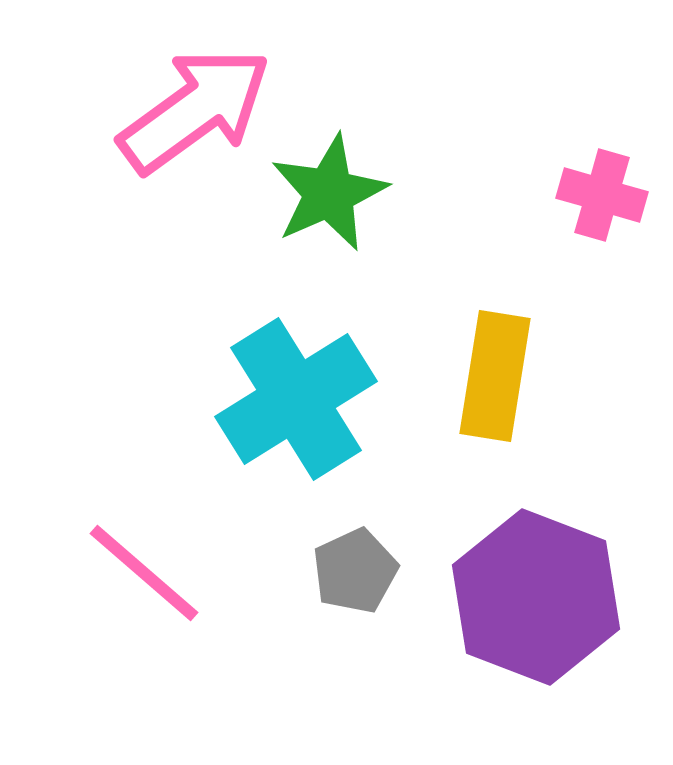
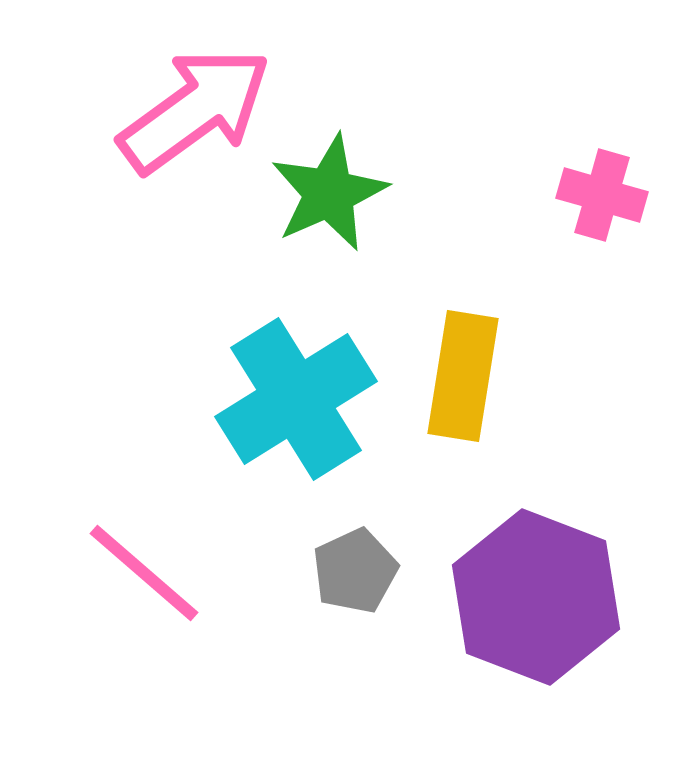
yellow rectangle: moved 32 px left
